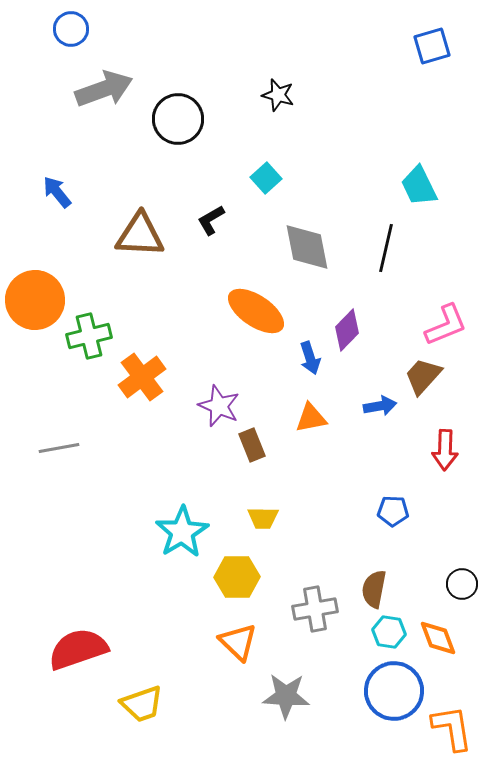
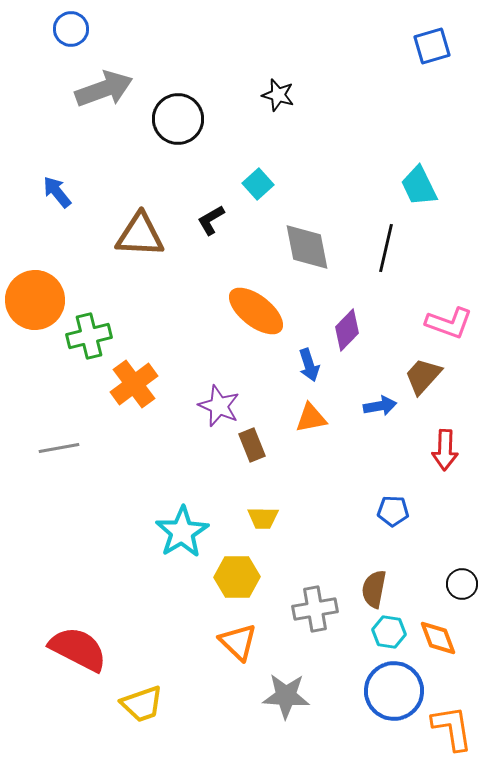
cyan square at (266, 178): moved 8 px left, 6 px down
orange ellipse at (256, 311): rotated 4 degrees clockwise
pink L-shape at (446, 325): moved 3 px right, 2 px up; rotated 42 degrees clockwise
blue arrow at (310, 358): moved 1 px left, 7 px down
orange cross at (142, 377): moved 8 px left, 7 px down
red semicircle at (78, 649): rotated 46 degrees clockwise
